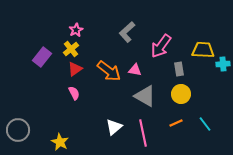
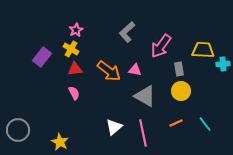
yellow cross: rotated 21 degrees counterclockwise
red triangle: rotated 28 degrees clockwise
yellow circle: moved 3 px up
